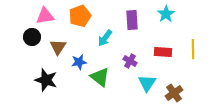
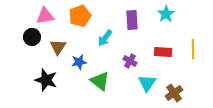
green triangle: moved 4 px down
